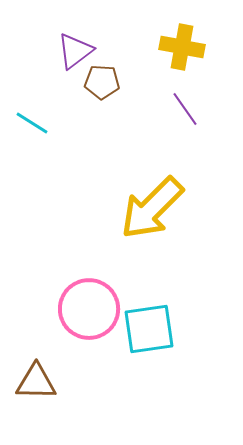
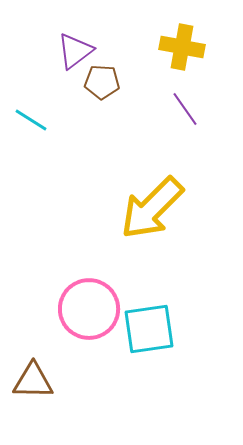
cyan line: moved 1 px left, 3 px up
brown triangle: moved 3 px left, 1 px up
